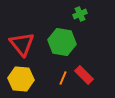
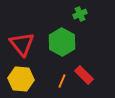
green hexagon: rotated 20 degrees clockwise
orange line: moved 1 px left, 3 px down
